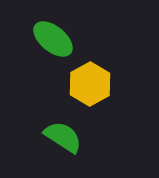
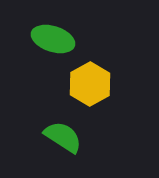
green ellipse: rotated 21 degrees counterclockwise
